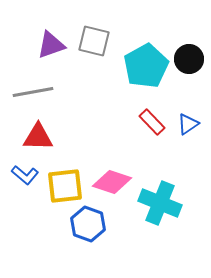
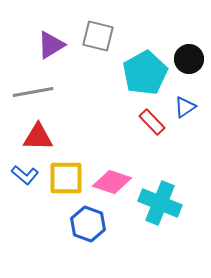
gray square: moved 4 px right, 5 px up
purple triangle: rotated 12 degrees counterclockwise
cyan pentagon: moved 1 px left, 7 px down
blue triangle: moved 3 px left, 17 px up
yellow square: moved 1 px right, 8 px up; rotated 6 degrees clockwise
